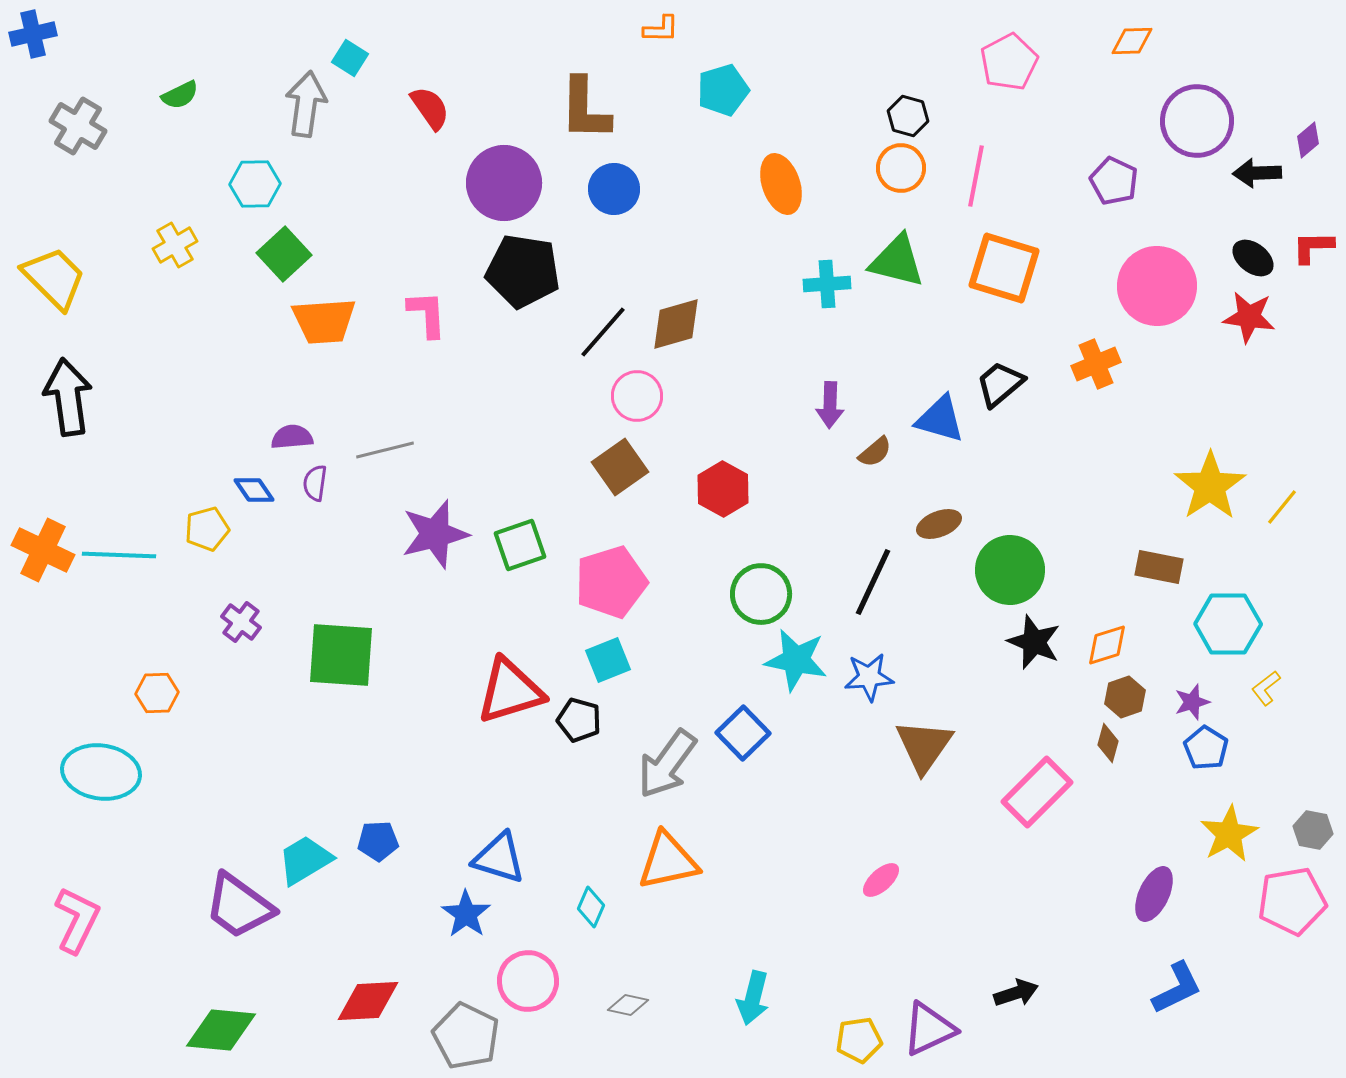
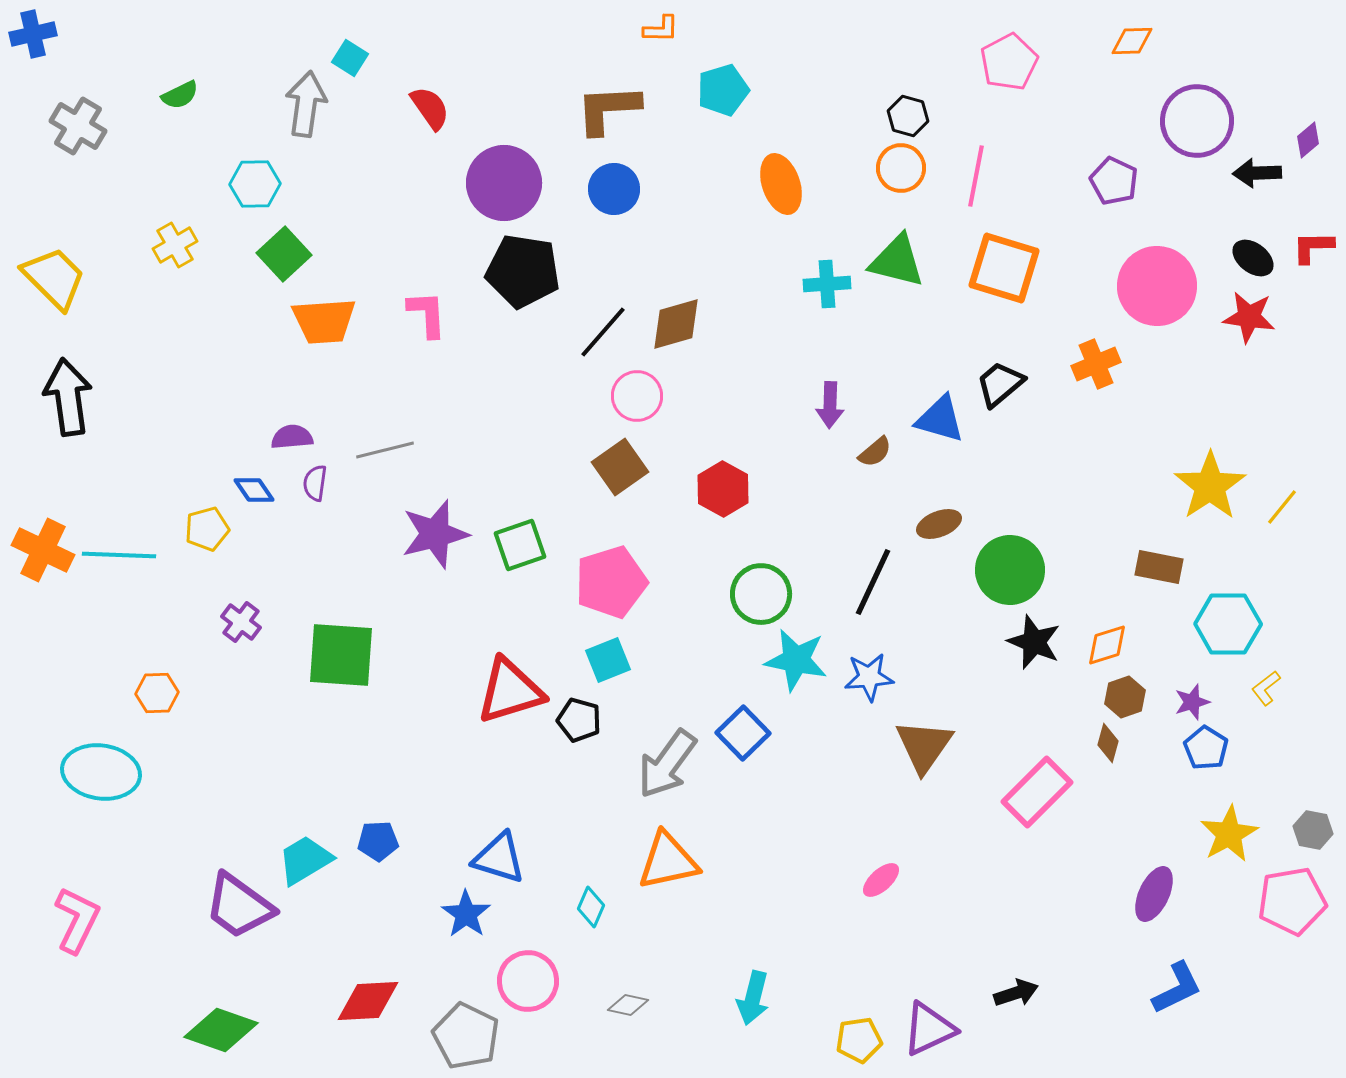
brown L-shape at (585, 109): moved 23 px right; rotated 86 degrees clockwise
green diamond at (221, 1030): rotated 14 degrees clockwise
